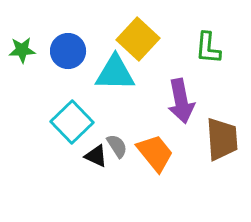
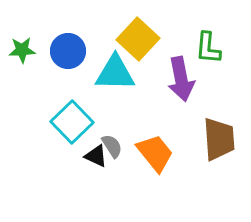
purple arrow: moved 22 px up
brown trapezoid: moved 3 px left
gray semicircle: moved 5 px left
